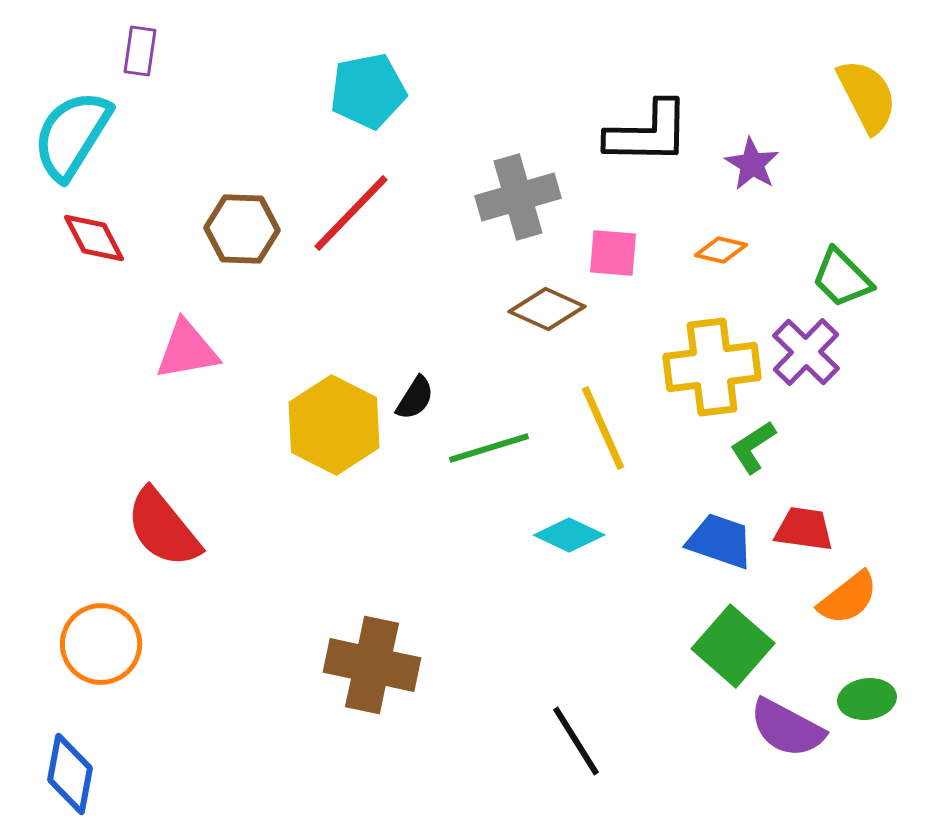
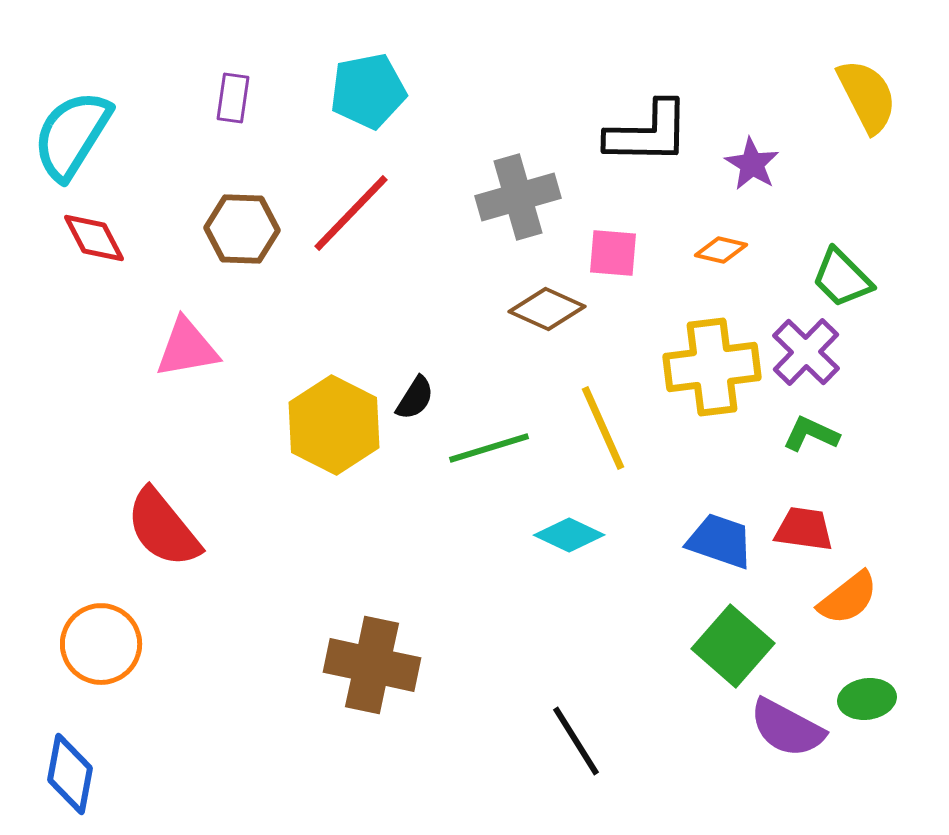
purple rectangle: moved 93 px right, 47 px down
pink triangle: moved 2 px up
green L-shape: moved 58 px right, 13 px up; rotated 58 degrees clockwise
